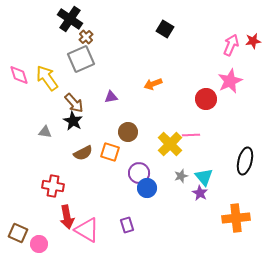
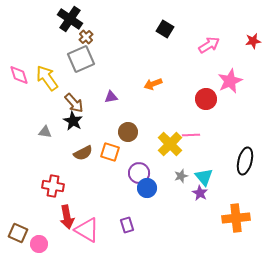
pink arrow: moved 22 px left; rotated 35 degrees clockwise
